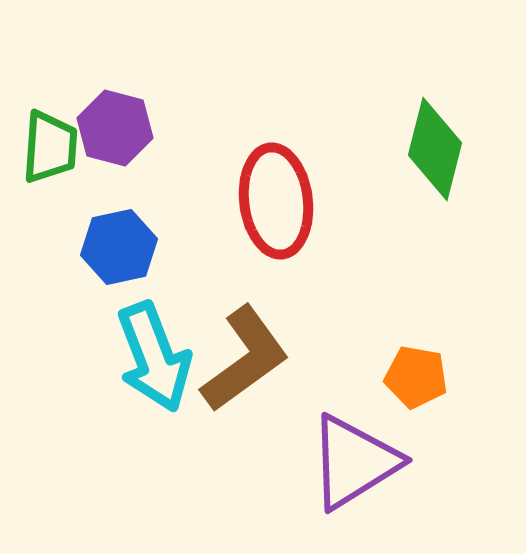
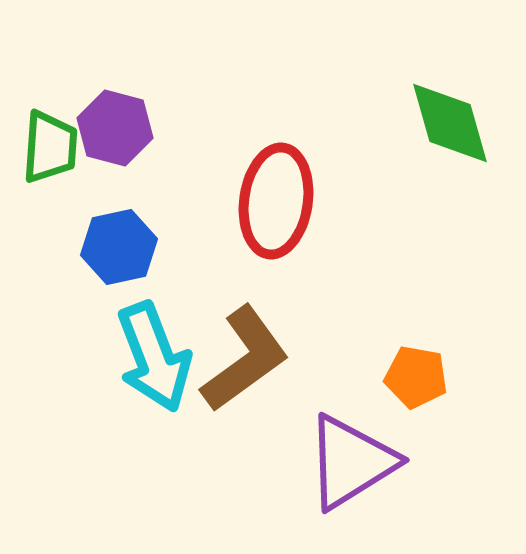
green diamond: moved 15 px right, 26 px up; rotated 30 degrees counterclockwise
red ellipse: rotated 15 degrees clockwise
purple triangle: moved 3 px left
